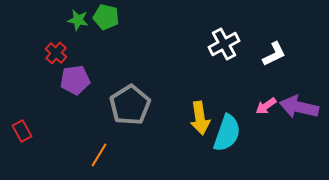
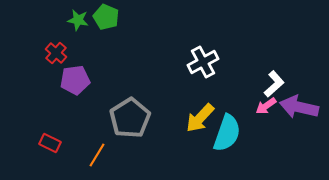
green pentagon: rotated 10 degrees clockwise
white cross: moved 21 px left, 18 px down
white L-shape: moved 30 px down; rotated 16 degrees counterclockwise
gray pentagon: moved 13 px down
yellow arrow: rotated 52 degrees clockwise
red rectangle: moved 28 px right, 12 px down; rotated 35 degrees counterclockwise
orange line: moved 2 px left
